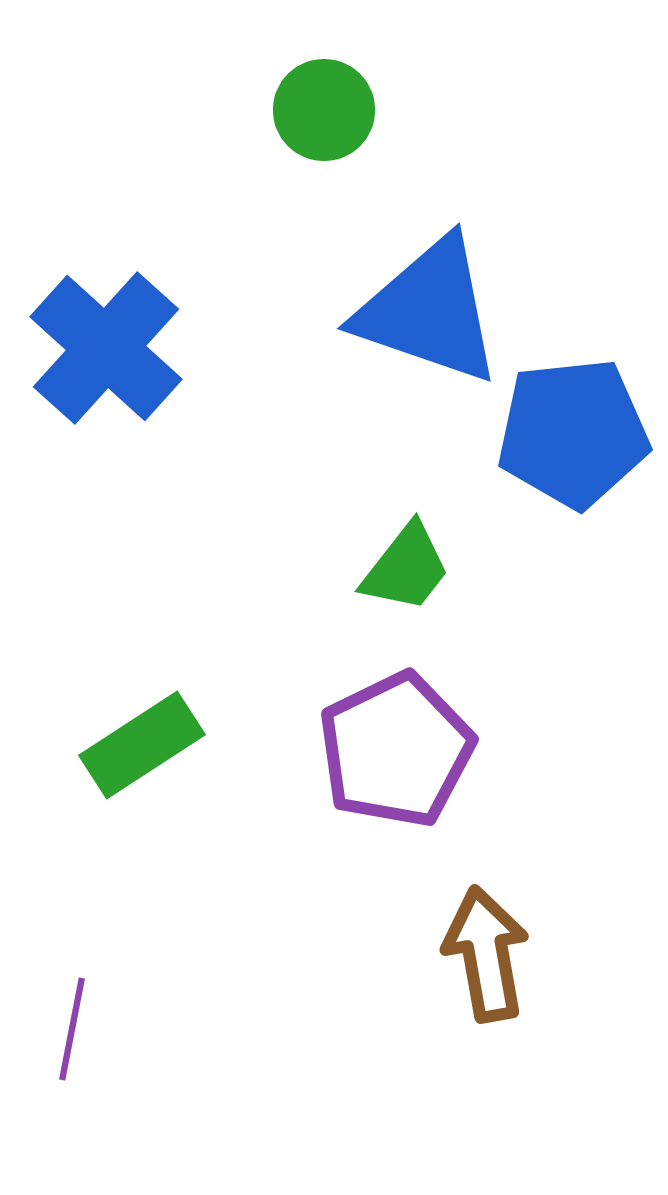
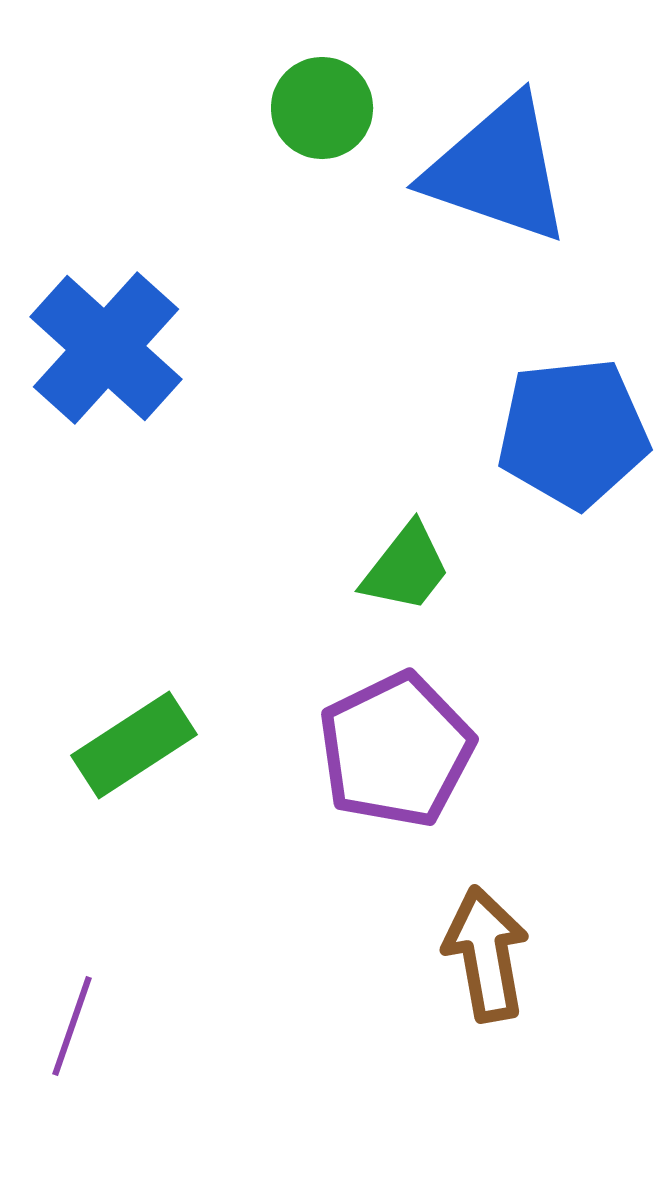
green circle: moved 2 px left, 2 px up
blue triangle: moved 69 px right, 141 px up
green rectangle: moved 8 px left
purple line: moved 3 px up; rotated 8 degrees clockwise
